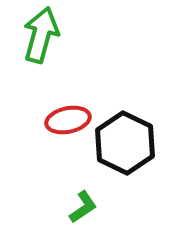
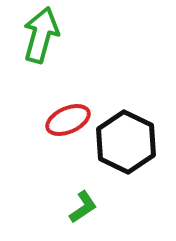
red ellipse: rotated 12 degrees counterclockwise
black hexagon: moved 1 px right, 1 px up
